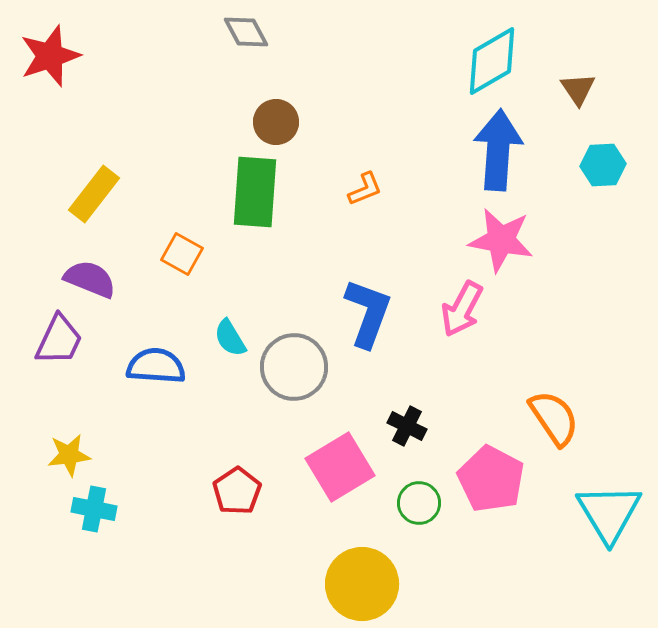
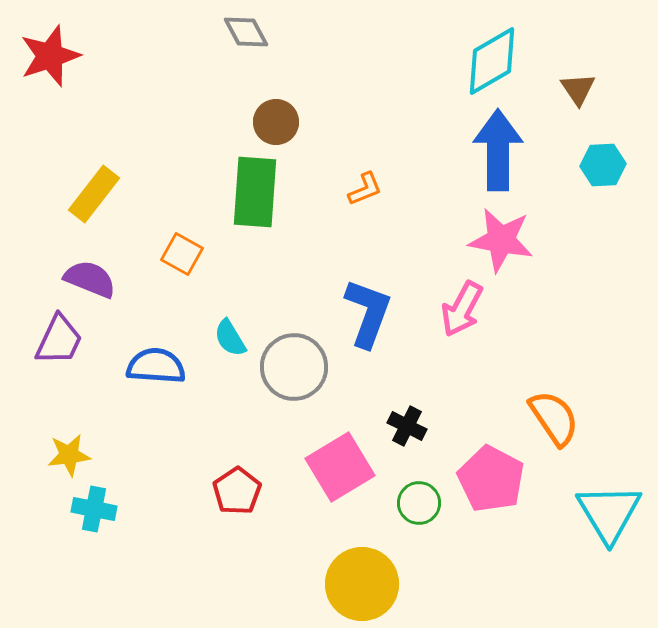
blue arrow: rotated 4 degrees counterclockwise
